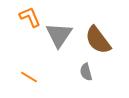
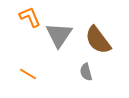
orange line: moved 1 px left, 3 px up
